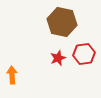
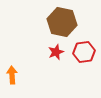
red hexagon: moved 2 px up
red star: moved 2 px left, 6 px up
